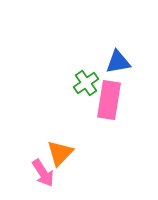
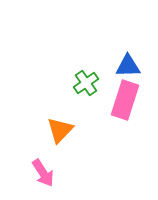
blue triangle: moved 10 px right, 4 px down; rotated 8 degrees clockwise
pink rectangle: moved 16 px right; rotated 9 degrees clockwise
orange triangle: moved 23 px up
